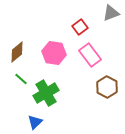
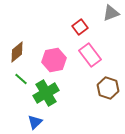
pink hexagon: moved 7 px down; rotated 20 degrees counterclockwise
brown hexagon: moved 1 px right, 1 px down; rotated 10 degrees counterclockwise
